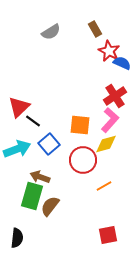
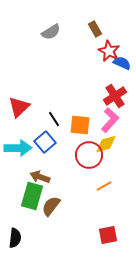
black line: moved 21 px right, 2 px up; rotated 21 degrees clockwise
blue square: moved 4 px left, 2 px up
cyan arrow: moved 1 px right, 1 px up; rotated 20 degrees clockwise
red circle: moved 6 px right, 5 px up
brown semicircle: moved 1 px right
black semicircle: moved 2 px left
